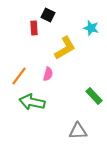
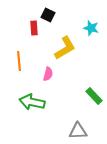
orange line: moved 15 px up; rotated 42 degrees counterclockwise
